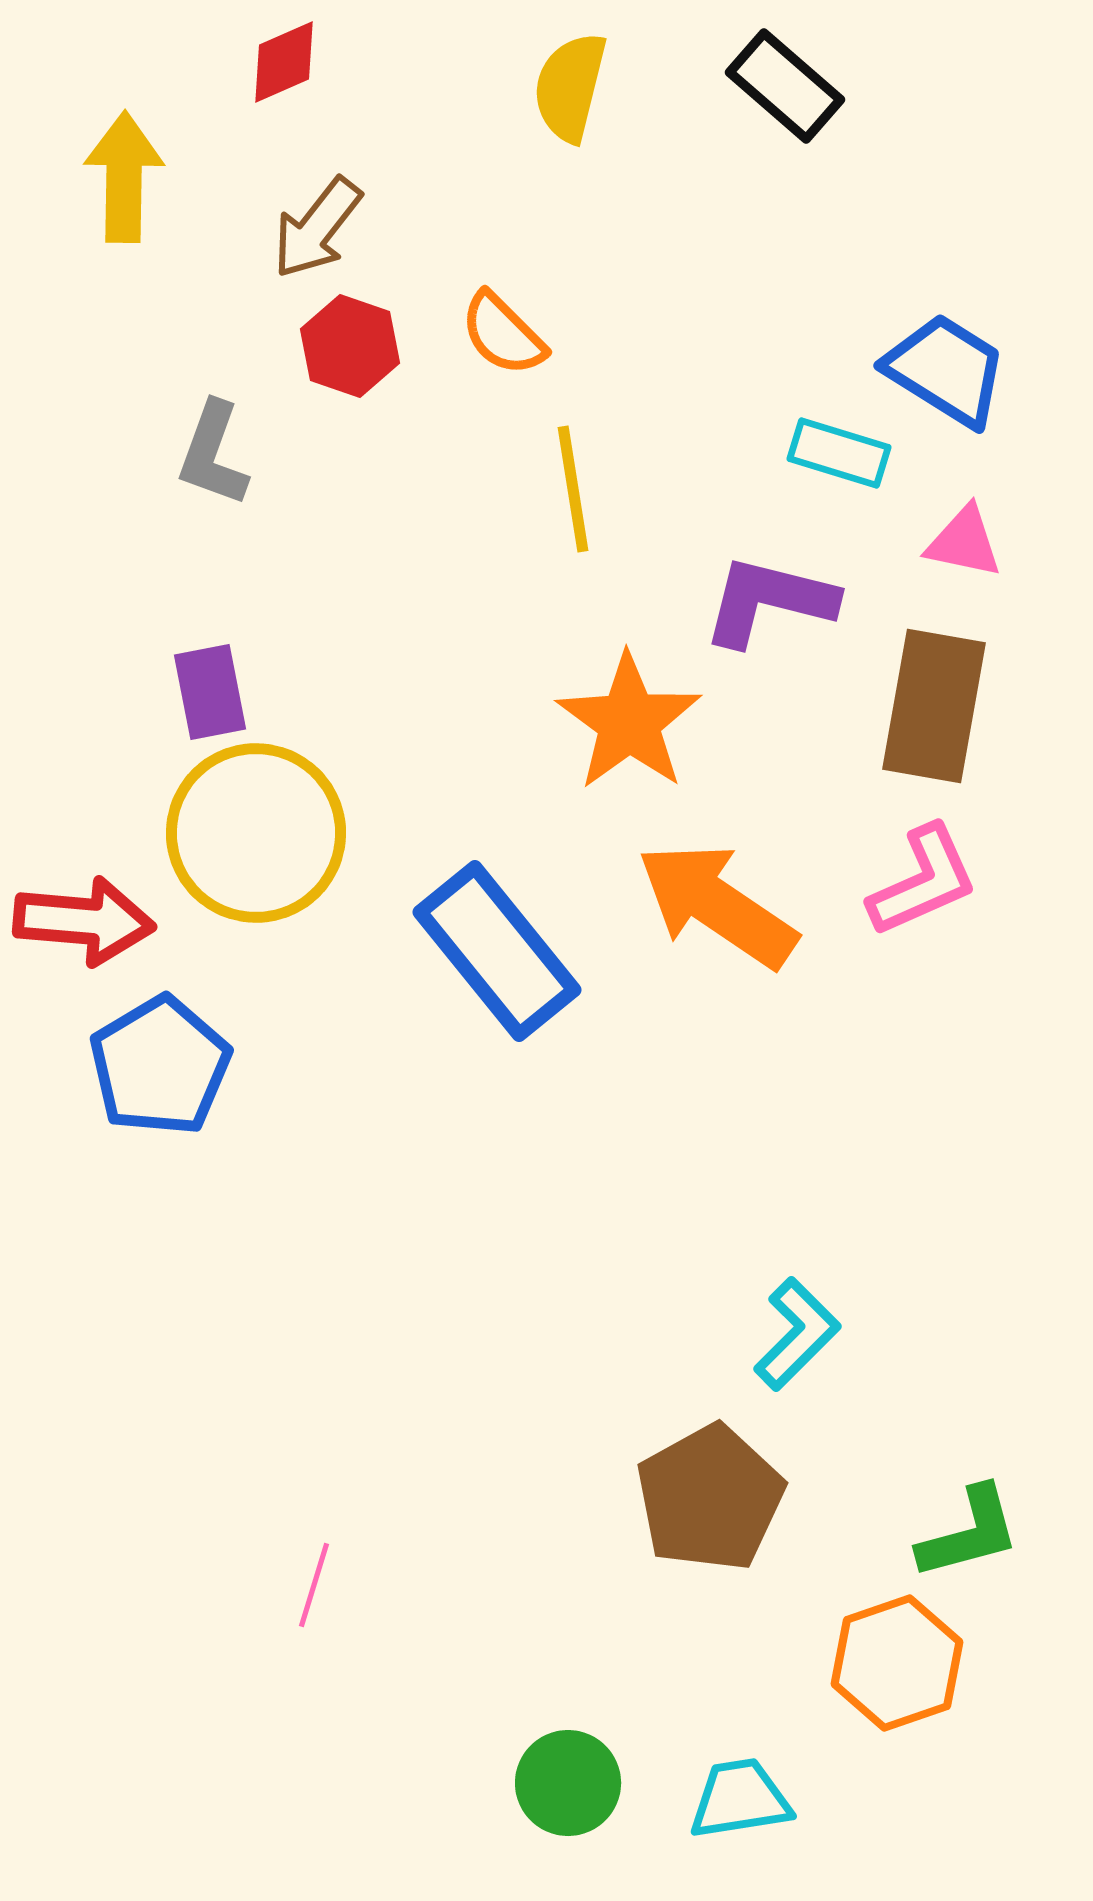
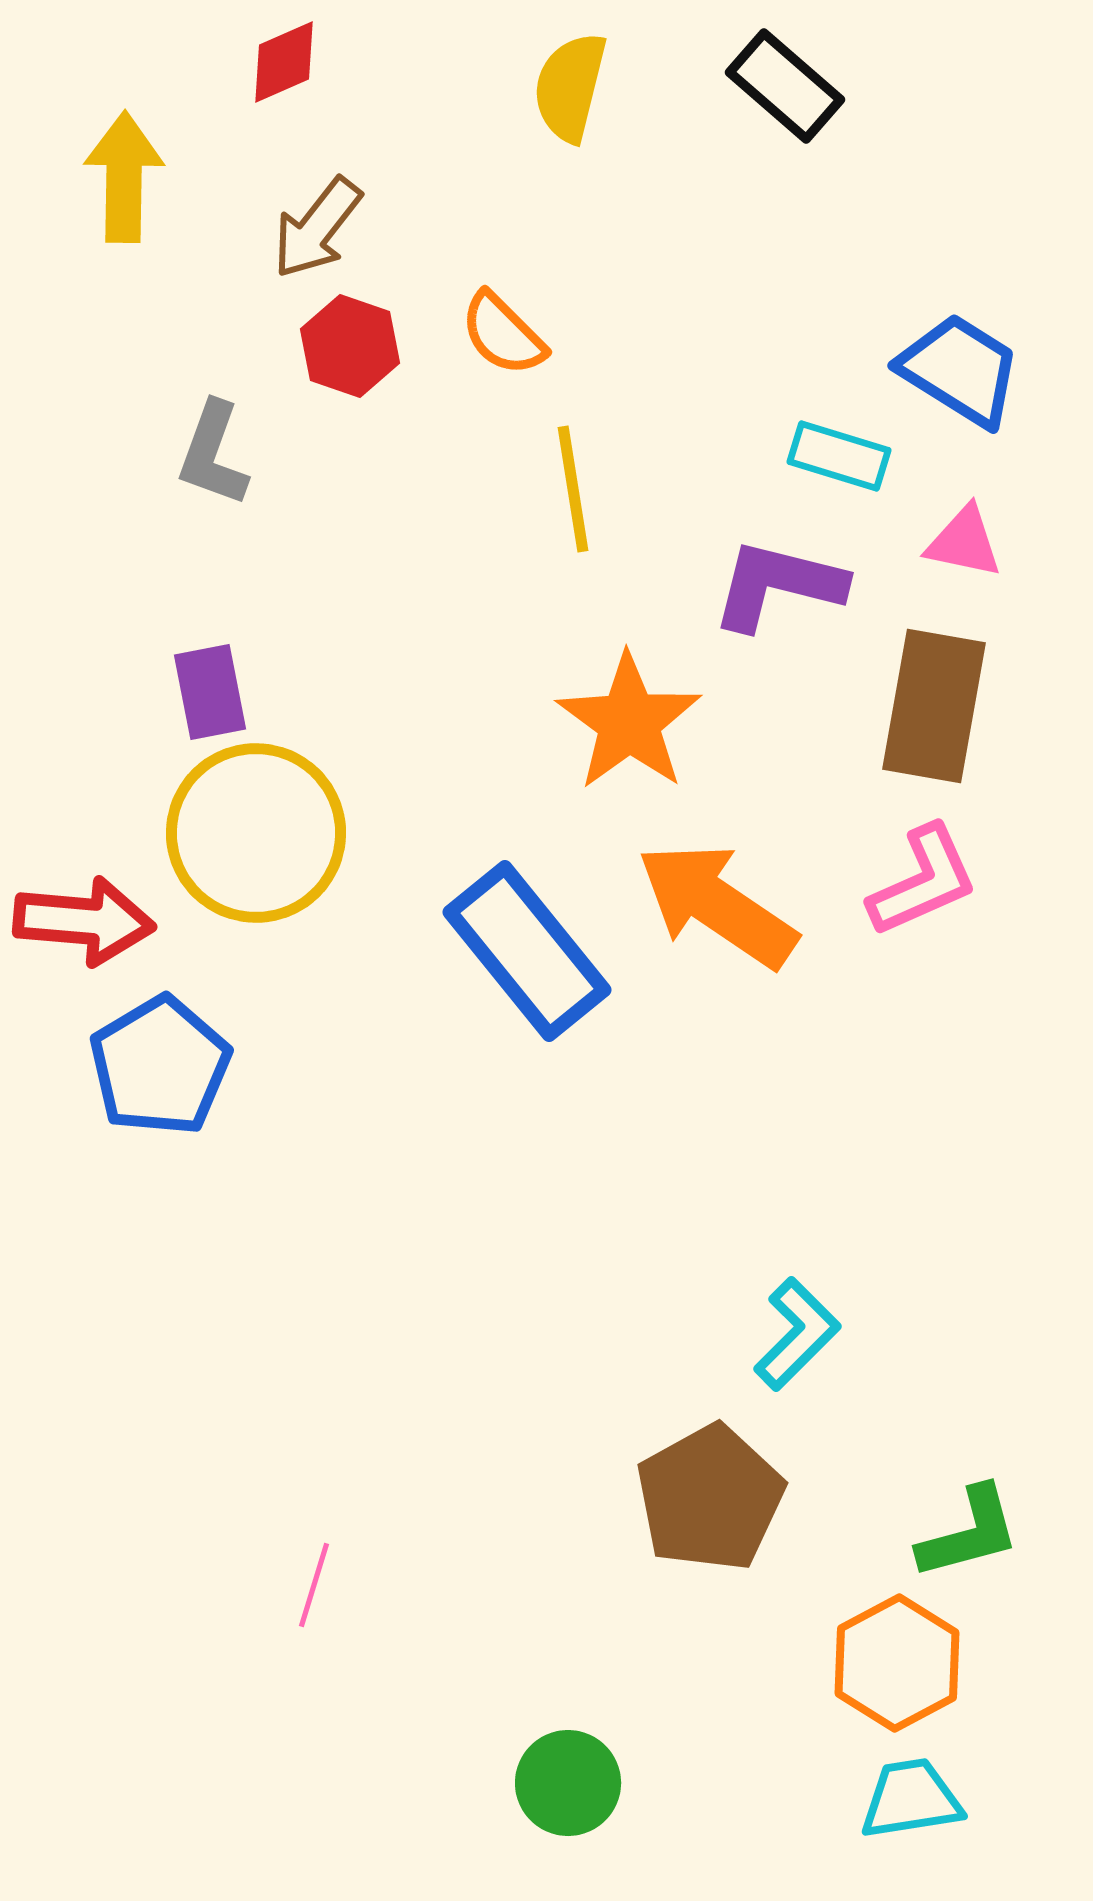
blue trapezoid: moved 14 px right
cyan rectangle: moved 3 px down
purple L-shape: moved 9 px right, 16 px up
blue rectangle: moved 30 px right
orange hexagon: rotated 9 degrees counterclockwise
cyan trapezoid: moved 171 px right
